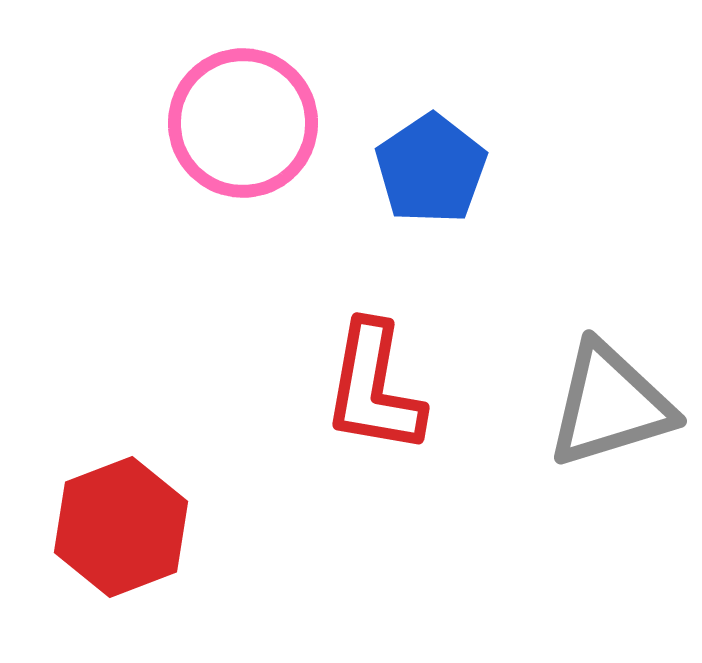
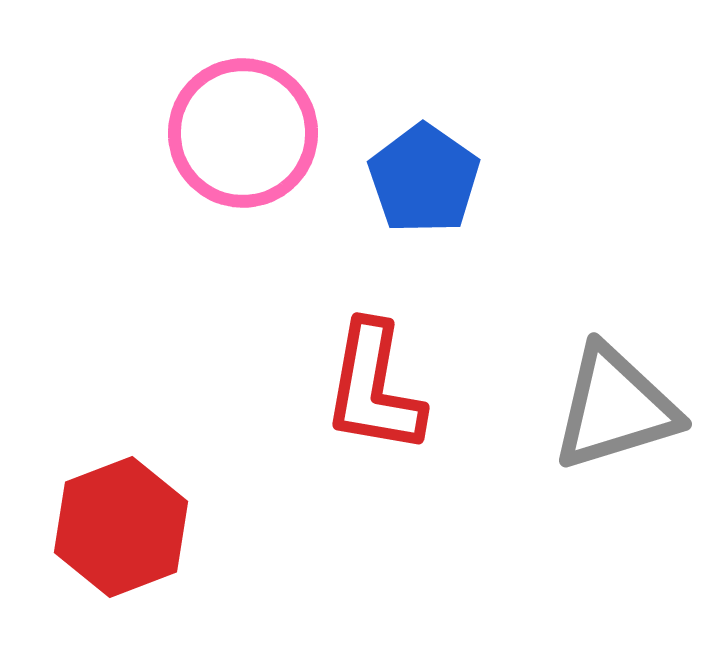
pink circle: moved 10 px down
blue pentagon: moved 7 px left, 10 px down; rotated 3 degrees counterclockwise
gray triangle: moved 5 px right, 3 px down
